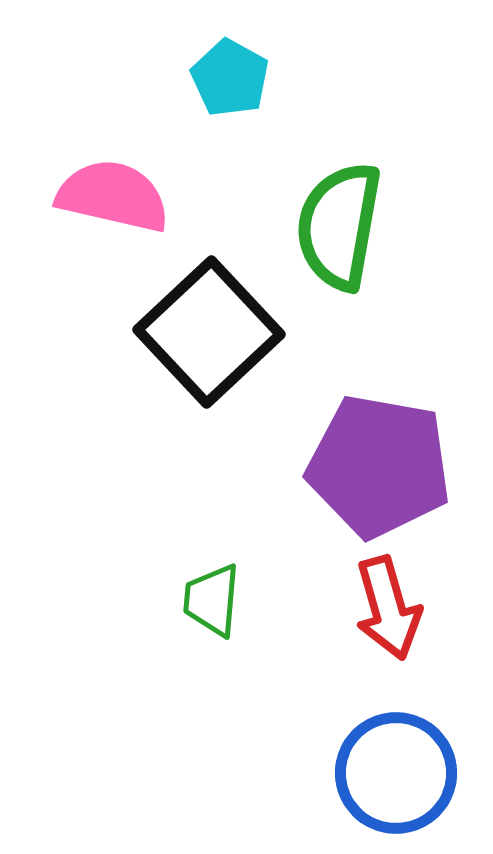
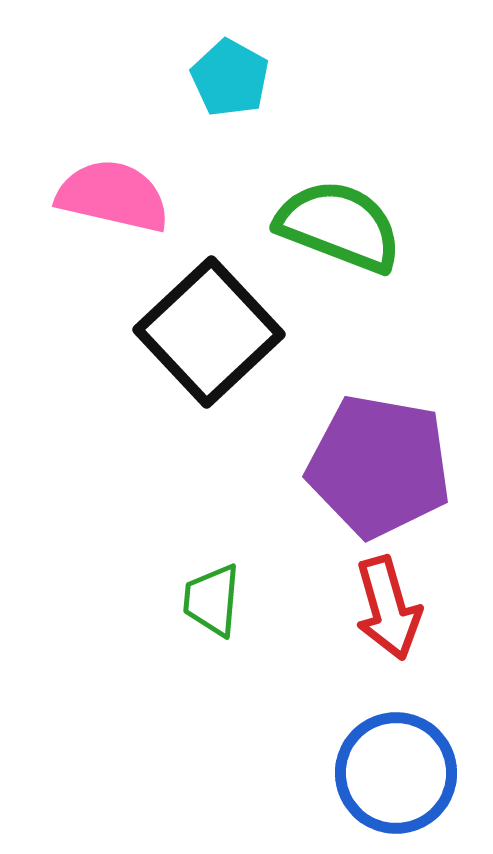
green semicircle: rotated 101 degrees clockwise
